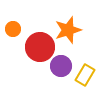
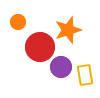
orange circle: moved 5 px right, 7 px up
purple circle: moved 1 px down
yellow rectangle: rotated 40 degrees counterclockwise
